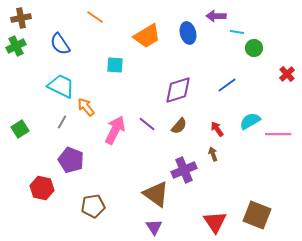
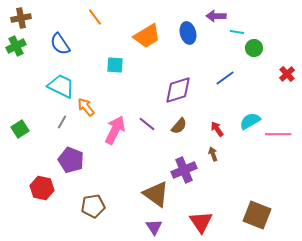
orange line: rotated 18 degrees clockwise
blue line: moved 2 px left, 7 px up
red triangle: moved 14 px left
